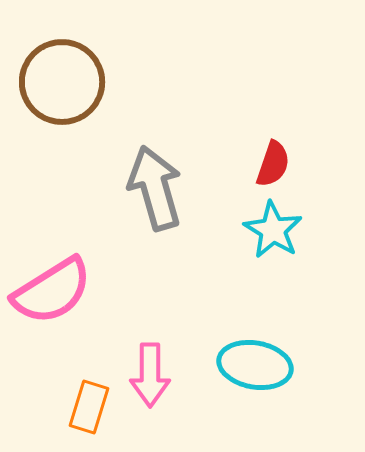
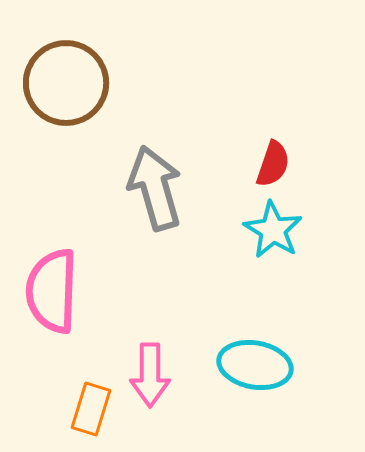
brown circle: moved 4 px right, 1 px down
pink semicircle: rotated 124 degrees clockwise
orange rectangle: moved 2 px right, 2 px down
